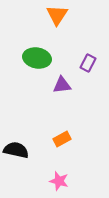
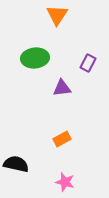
green ellipse: moved 2 px left; rotated 16 degrees counterclockwise
purple triangle: moved 3 px down
black semicircle: moved 14 px down
pink star: moved 6 px right, 1 px down
